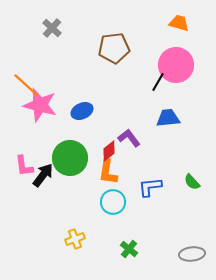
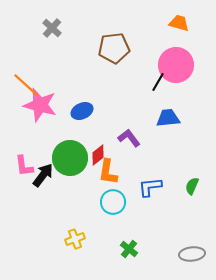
red diamond: moved 11 px left, 4 px down
green semicircle: moved 4 px down; rotated 66 degrees clockwise
